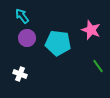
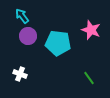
purple circle: moved 1 px right, 2 px up
green line: moved 9 px left, 12 px down
